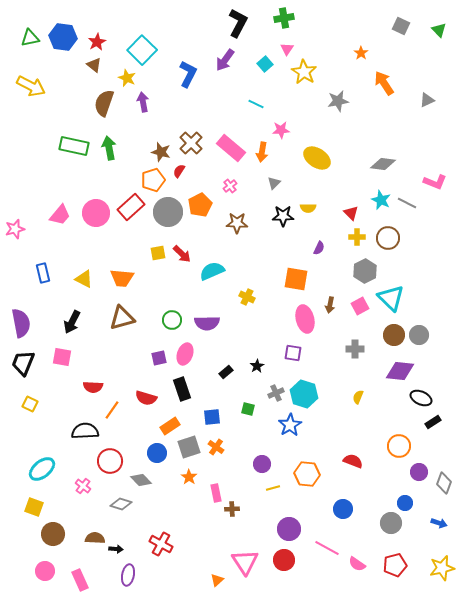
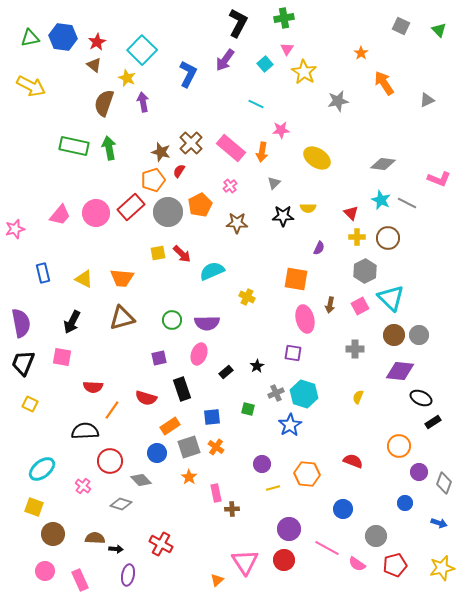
pink L-shape at (435, 182): moved 4 px right, 3 px up
pink ellipse at (185, 354): moved 14 px right
gray circle at (391, 523): moved 15 px left, 13 px down
